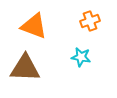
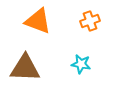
orange triangle: moved 4 px right, 5 px up
cyan star: moved 7 px down
